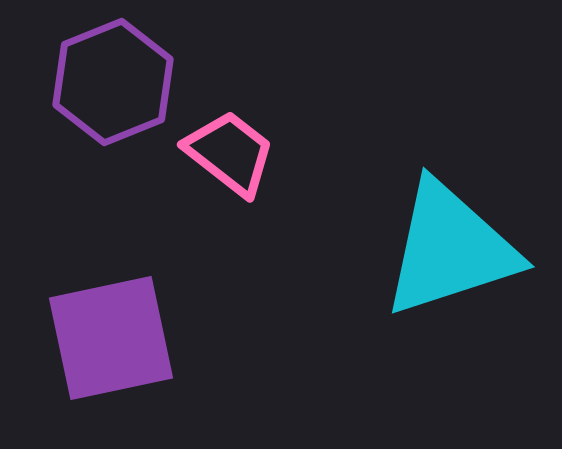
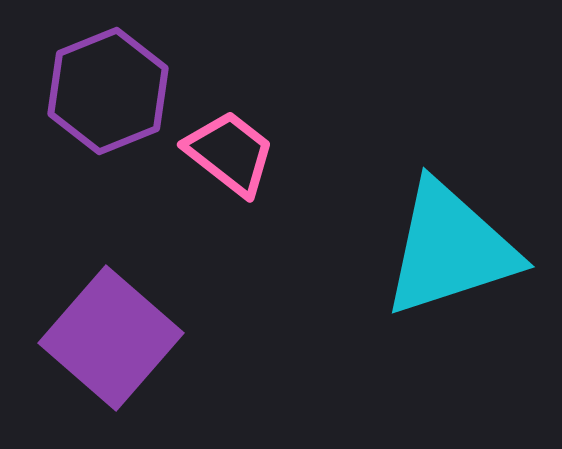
purple hexagon: moved 5 px left, 9 px down
purple square: rotated 37 degrees counterclockwise
